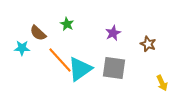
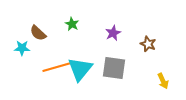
green star: moved 5 px right
orange line: moved 3 px left, 7 px down; rotated 64 degrees counterclockwise
cyan triangle: rotated 16 degrees counterclockwise
yellow arrow: moved 1 px right, 2 px up
